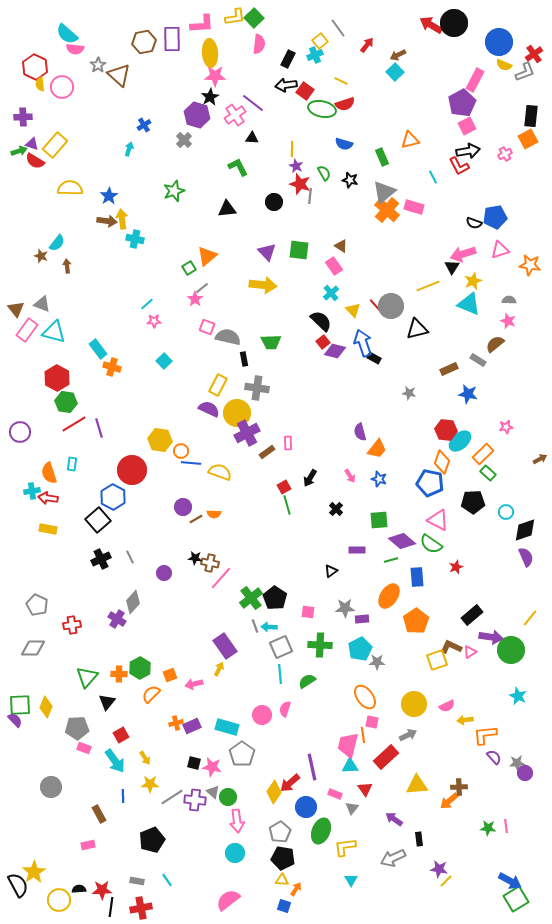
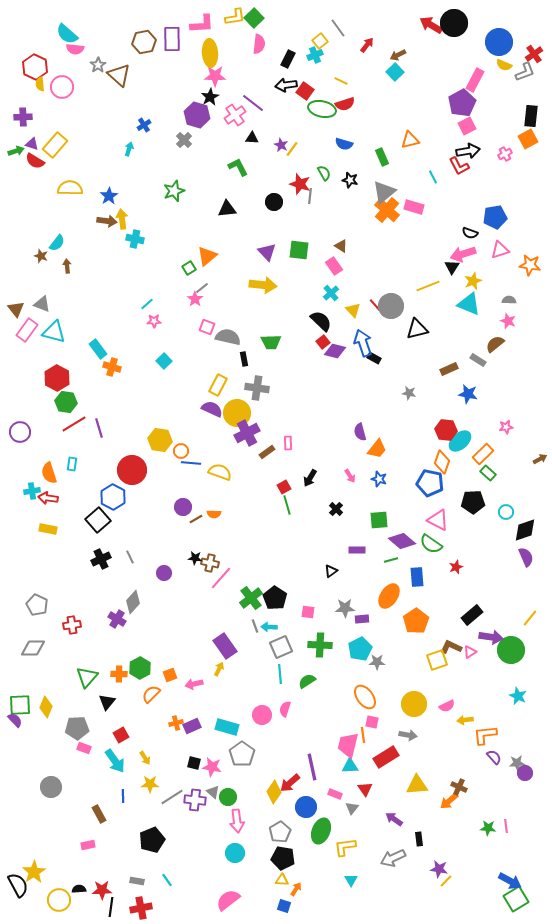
yellow line at (292, 149): rotated 35 degrees clockwise
green arrow at (19, 151): moved 3 px left
purple star at (296, 166): moved 15 px left, 21 px up
black semicircle at (474, 223): moved 4 px left, 10 px down
purple semicircle at (209, 409): moved 3 px right
gray arrow at (408, 735): rotated 36 degrees clockwise
red rectangle at (386, 757): rotated 10 degrees clockwise
brown cross at (459, 787): rotated 28 degrees clockwise
